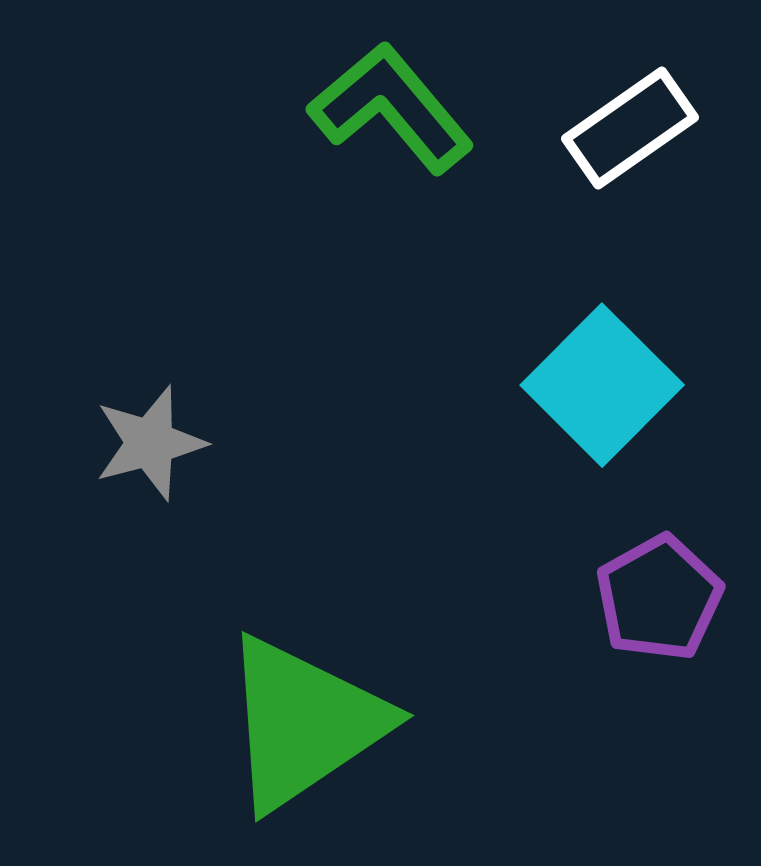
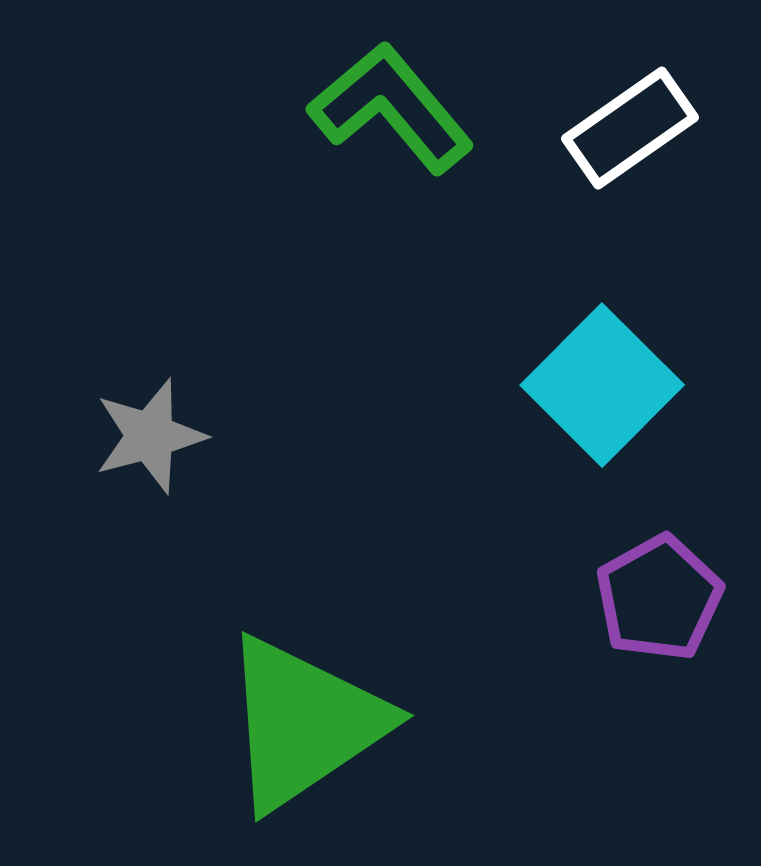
gray star: moved 7 px up
